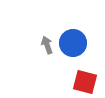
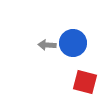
gray arrow: rotated 66 degrees counterclockwise
